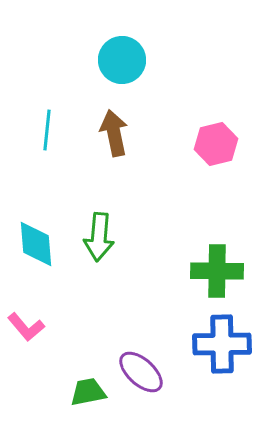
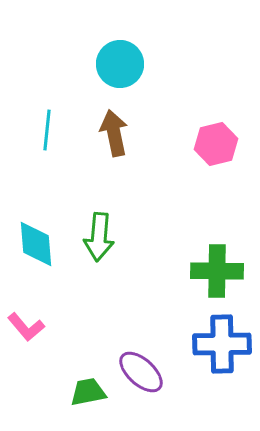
cyan circle: moved 2 px left, 4 px down
